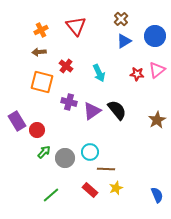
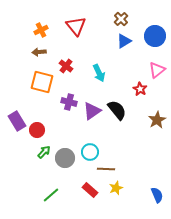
red star: moved 3 px right, 15 px down; rotated 24 degrees clockwise
